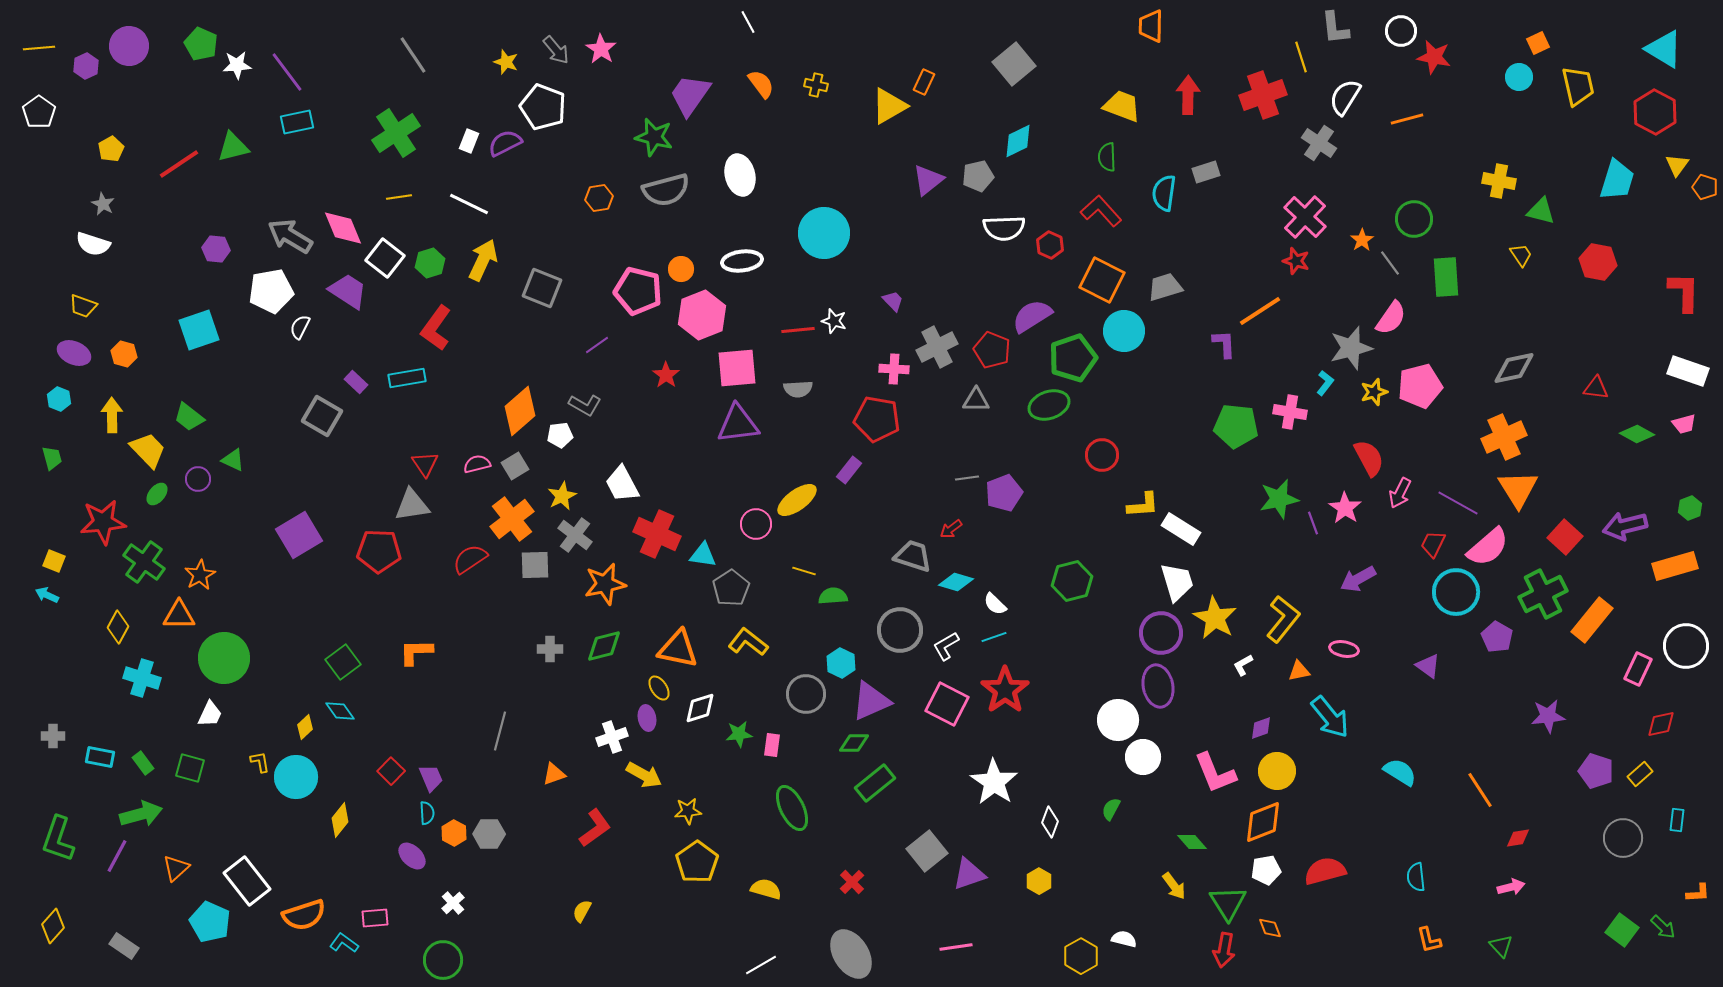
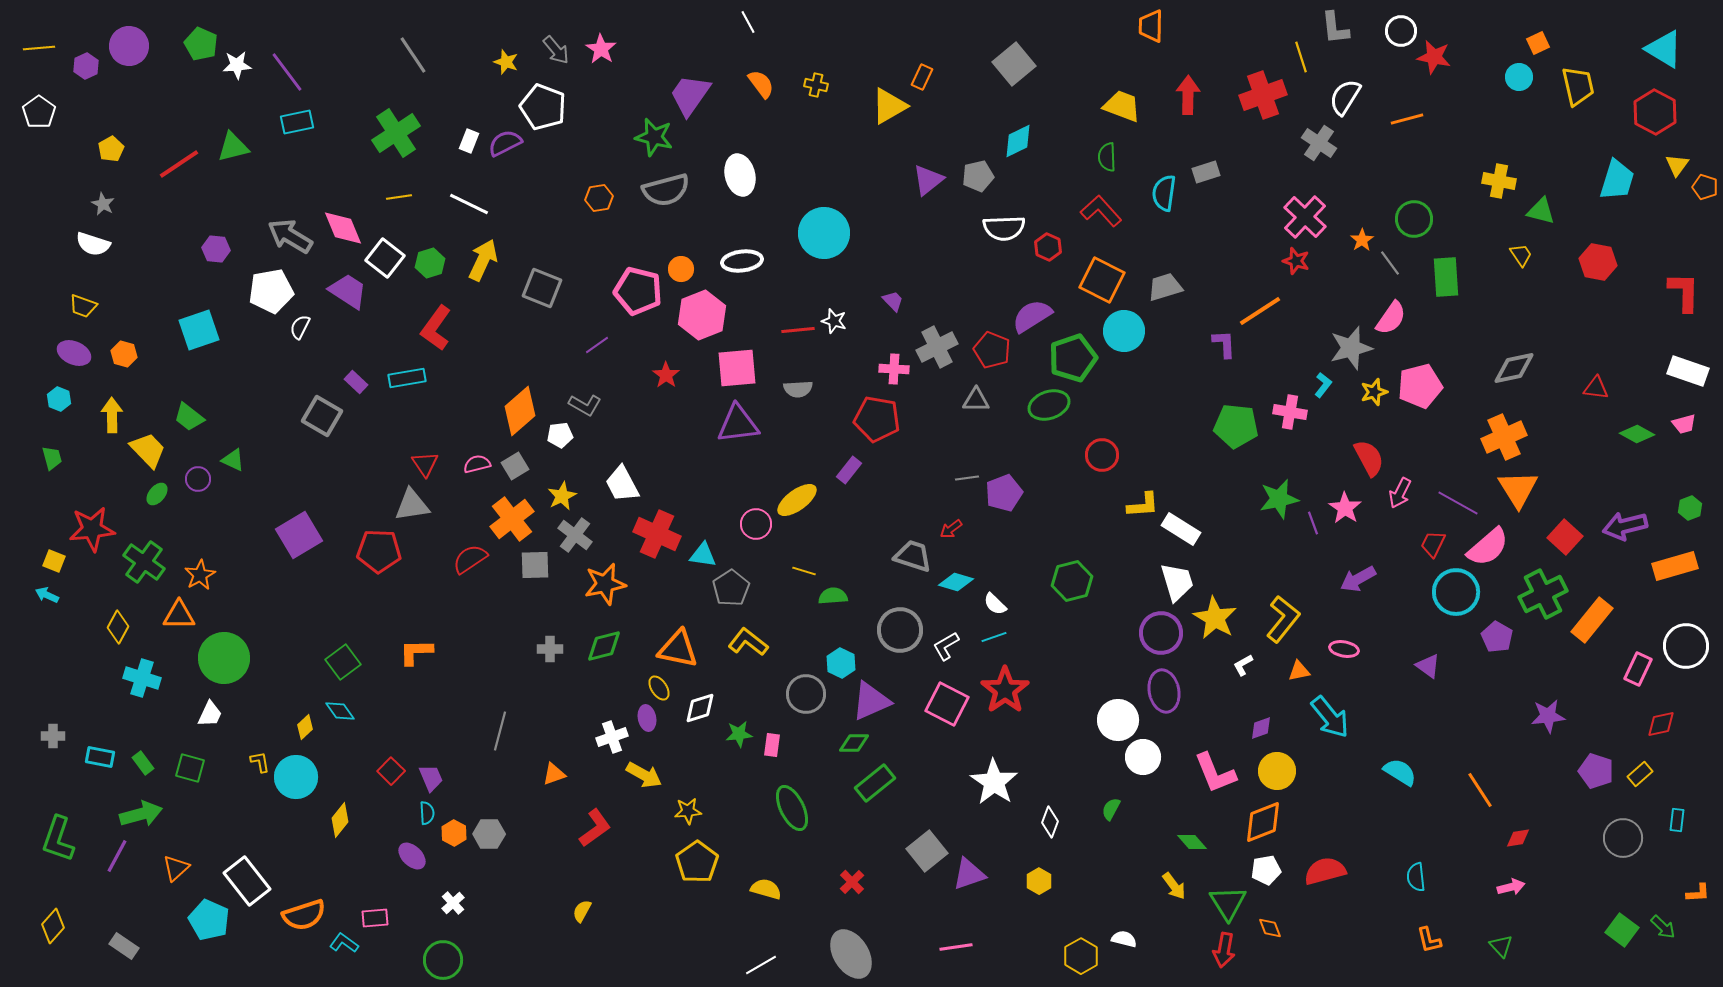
orange rectangle at (924, 82): moved 2 px left, 5 px up
red hexagon at (1050, 245): moved 2 px left, 2 px down
cyan L-shape at (1325, 383): moved 2 px left, 2 px down
red star at (103, 522): moved 11 px left, 7 px down
purple ellipse at (1158, 686): moved 6 px right, 5 px down
cyan pentagon at (210, 922): moved 1 px left, 2 px up
